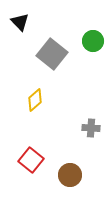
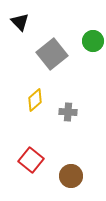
gray square: rotated 12 degrees clockwise
gray cross: moved 23 px left, 16 px up
brown circle: moved 1 px right, 1 px down
